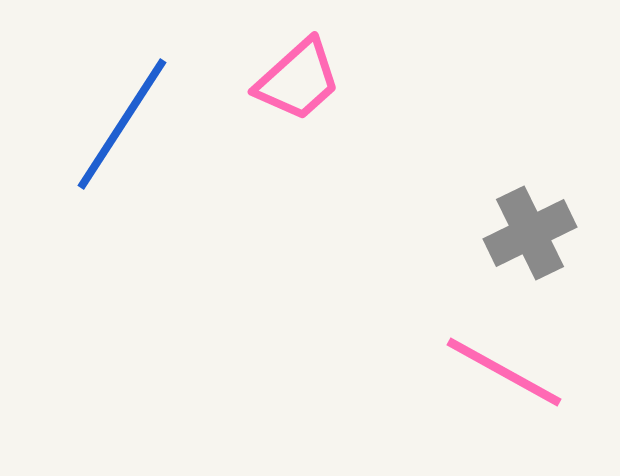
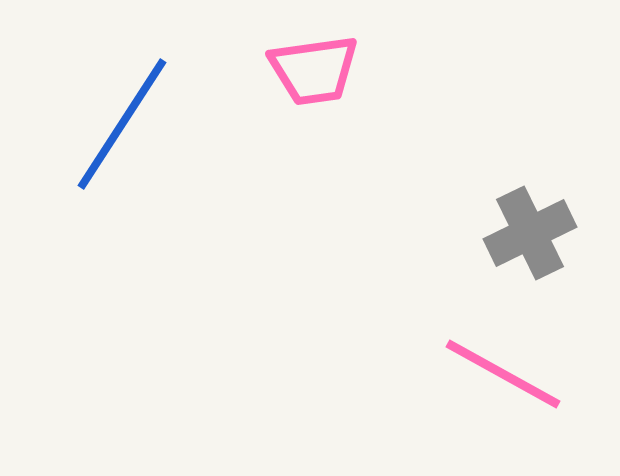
pink trapezoid: moved 16 px right, 10 px up; rotated 34 degrees clockwise
pink line: moved 1 px left, 2 px down
